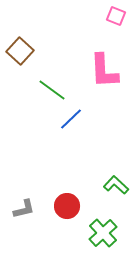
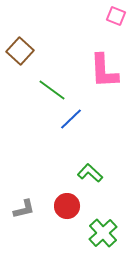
green L-shape: moved 26 px left, 12 px up
